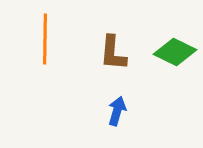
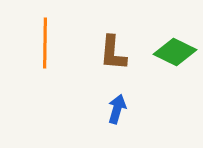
orange line: moved 4 px down
blue arrow: moved 2 px up
